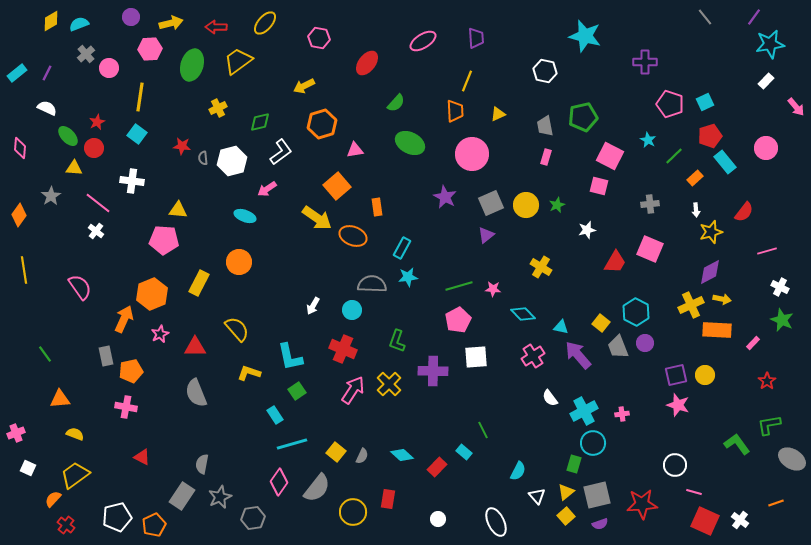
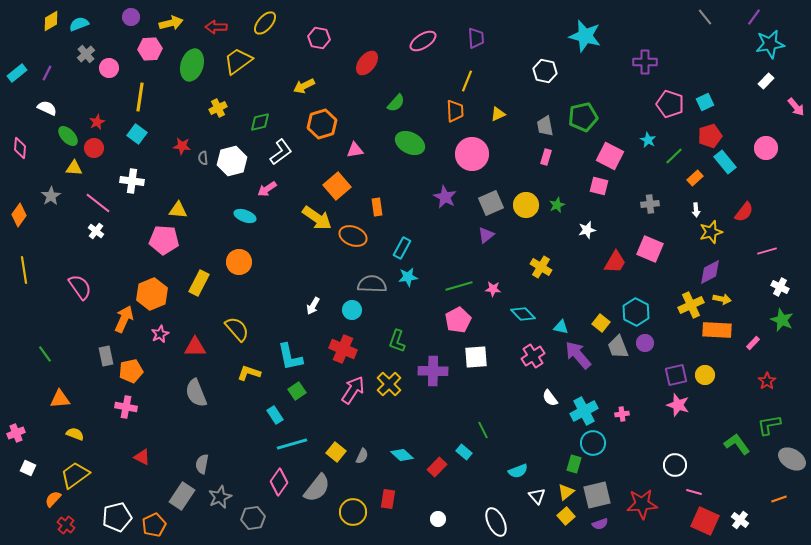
cyan semicircle at (518, 471): rotated 42 degrees clockwise
orange line at (776, 503): moved 3 px right, 4 px up
